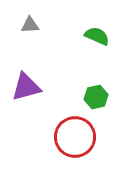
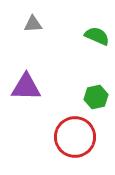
gray triangle: moved 3 px right, 1 px up
purple triangle: rotated 16 degrees clockwise
